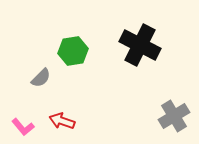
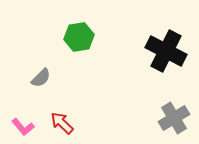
black cross: moved 26 px right, 6 px down
green hexagon: moved 6 px right, 14 px up
gray cross: moved 2 px down
red arrow: moved 2 px down; rotated 25 degrees clockwise
